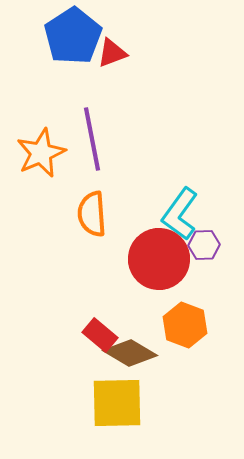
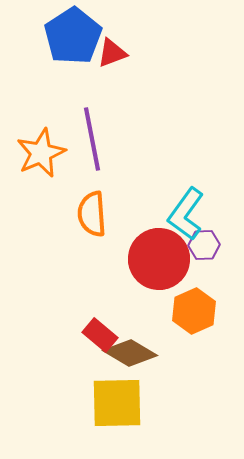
cyan L-shape: moved 6 px right
orange hexagon: moved 9 px right, 14 px up; rotated 15 degrees clockwise
